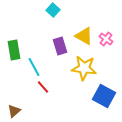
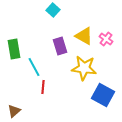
green rectangle: moved 1 px up
red line: rotated 48 degrees clockwise
blue square: moved 1 px left, 1 px up
